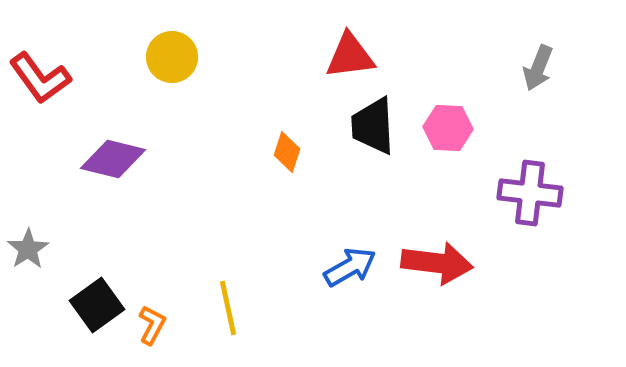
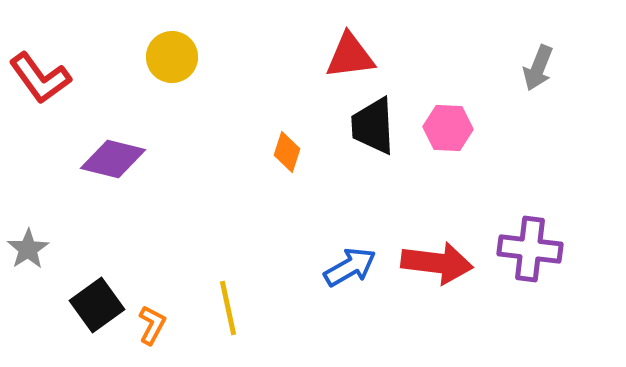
purple cross: moved 56 px down
